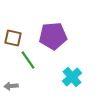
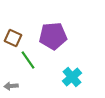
brown square: rotated 12 degrees clockwise
